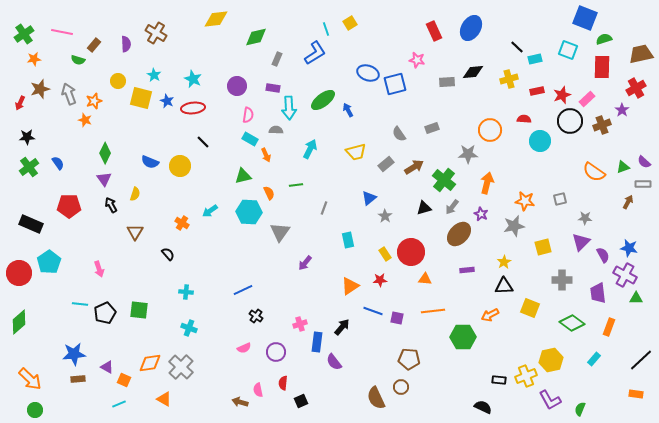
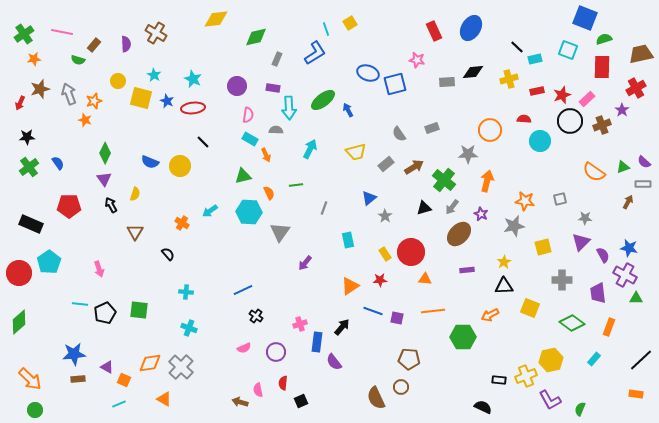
orange arrow at (487, 183): moved 2 px up
